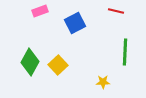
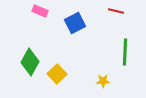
pink rectangle: rotated 42 degrees clockwise
yellow square: moved 1 px left, 9 px down
yellow star: moved 1 px up
